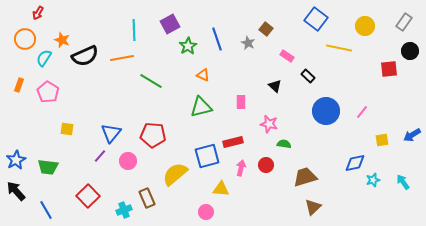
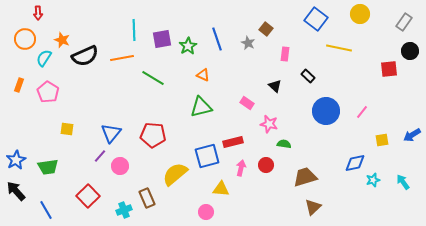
red arrow at (38, 13): rotated 32 degrees counterclockwise
purple square at (170, 24): moved 8 px left, 15 px down; rotated 18 degrees clockwise
yellow circle at (365, 26): moved 5 px left, 12 px up
pink rectangle at (287, 56): moved 2 px left, 2 px up; rotated 64 degrees clockwise
green line at (151, 81): moved 2 px right, 3 px up
pink rectangle at (241, 102): moved 6 px right, 1 px down; rotated 56 degrees counterclockwise
pink circle at (128, 161): moved 8 px left, 5 px down
green trapezoid at (48, 167): rotated 15 degrees counterclockwise
